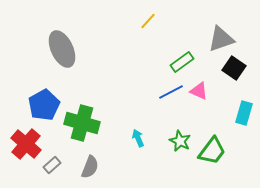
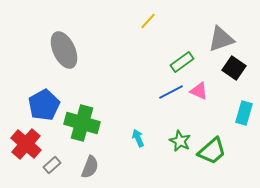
gray ellipse: moved 2 px right, 1 px down
green trapezoid: rotated 12 degrees clockwise
